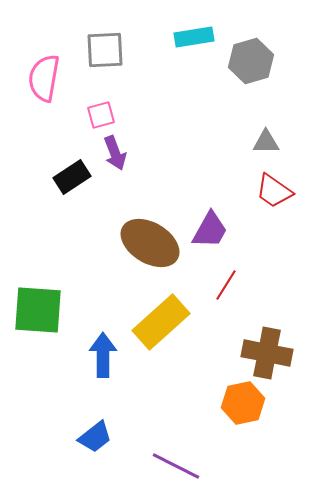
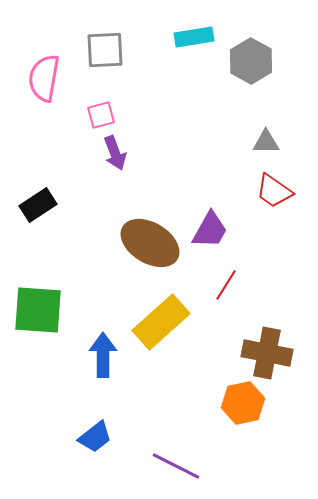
gray hexagon: rotated 15 degrees counterclockwise
black rectangle: moved 34 px left, 28 px down
